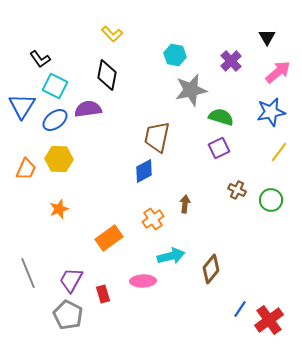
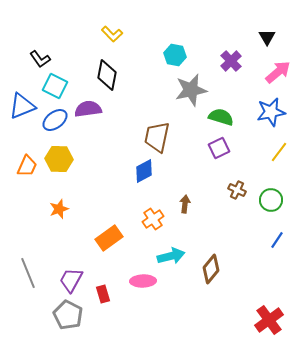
blue triangle: rotated 36 degrees clockwise
orange trapezoid: moved 1 px right, 3 px up
blue line: moved 37 px right, 69 px up
